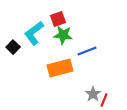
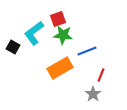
black square: rotated 16 degrees counterclockwise
orange rectangle: rotated 15 degrees counterclockwise
red line: moved 3 px left, 25 px up
